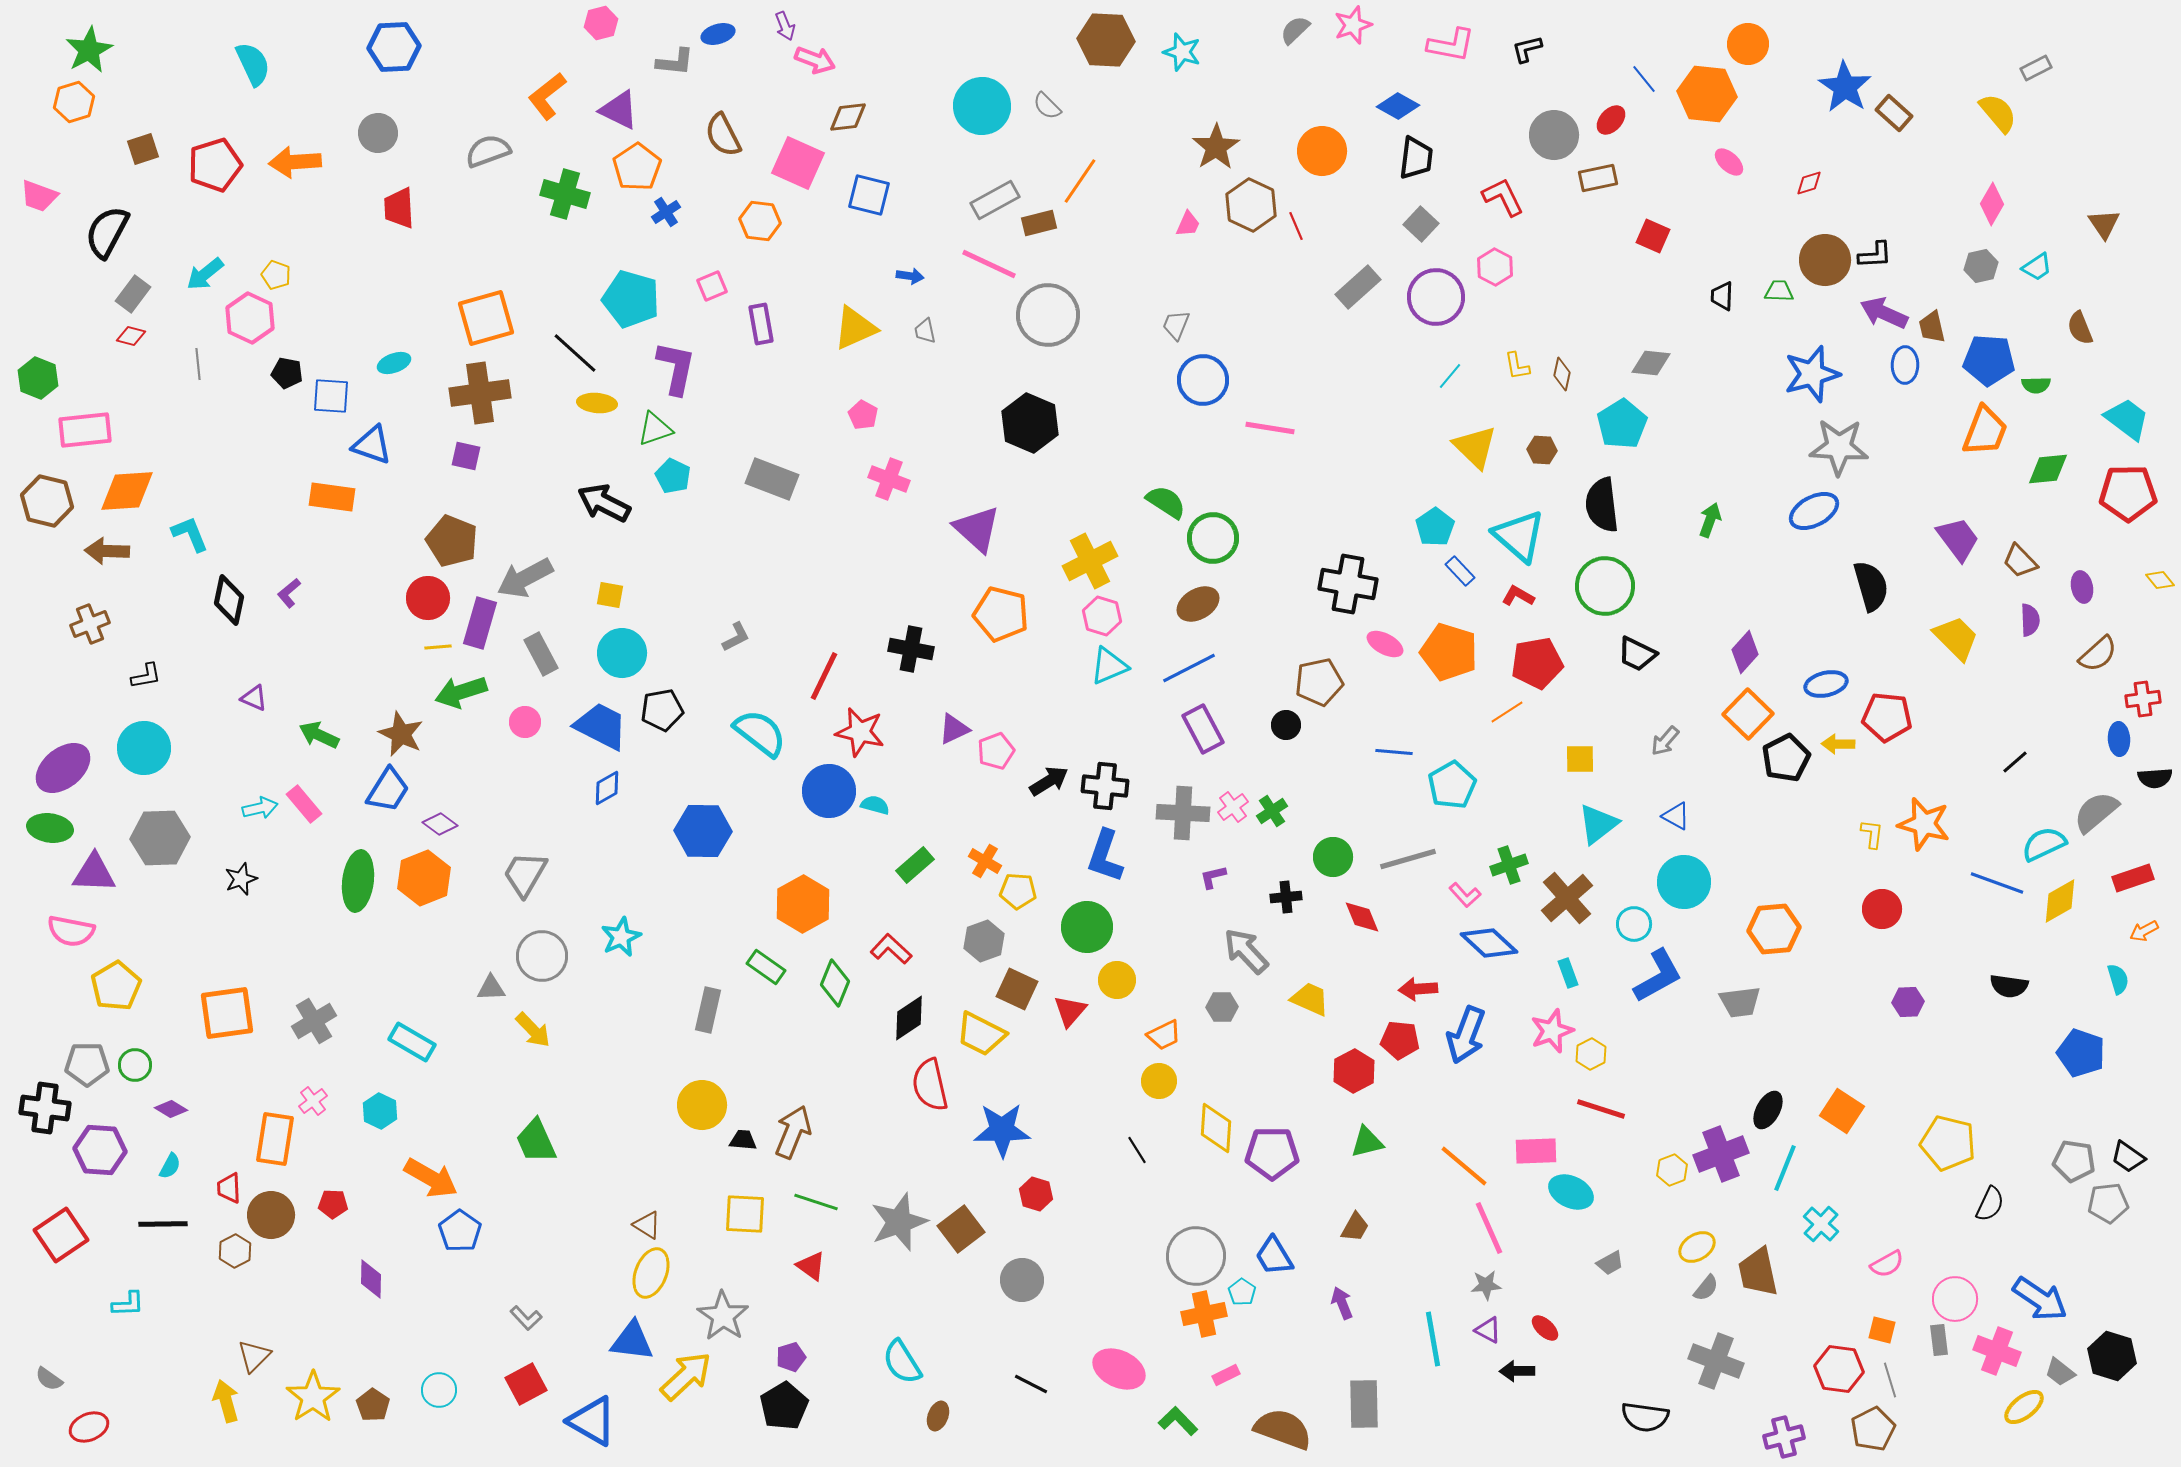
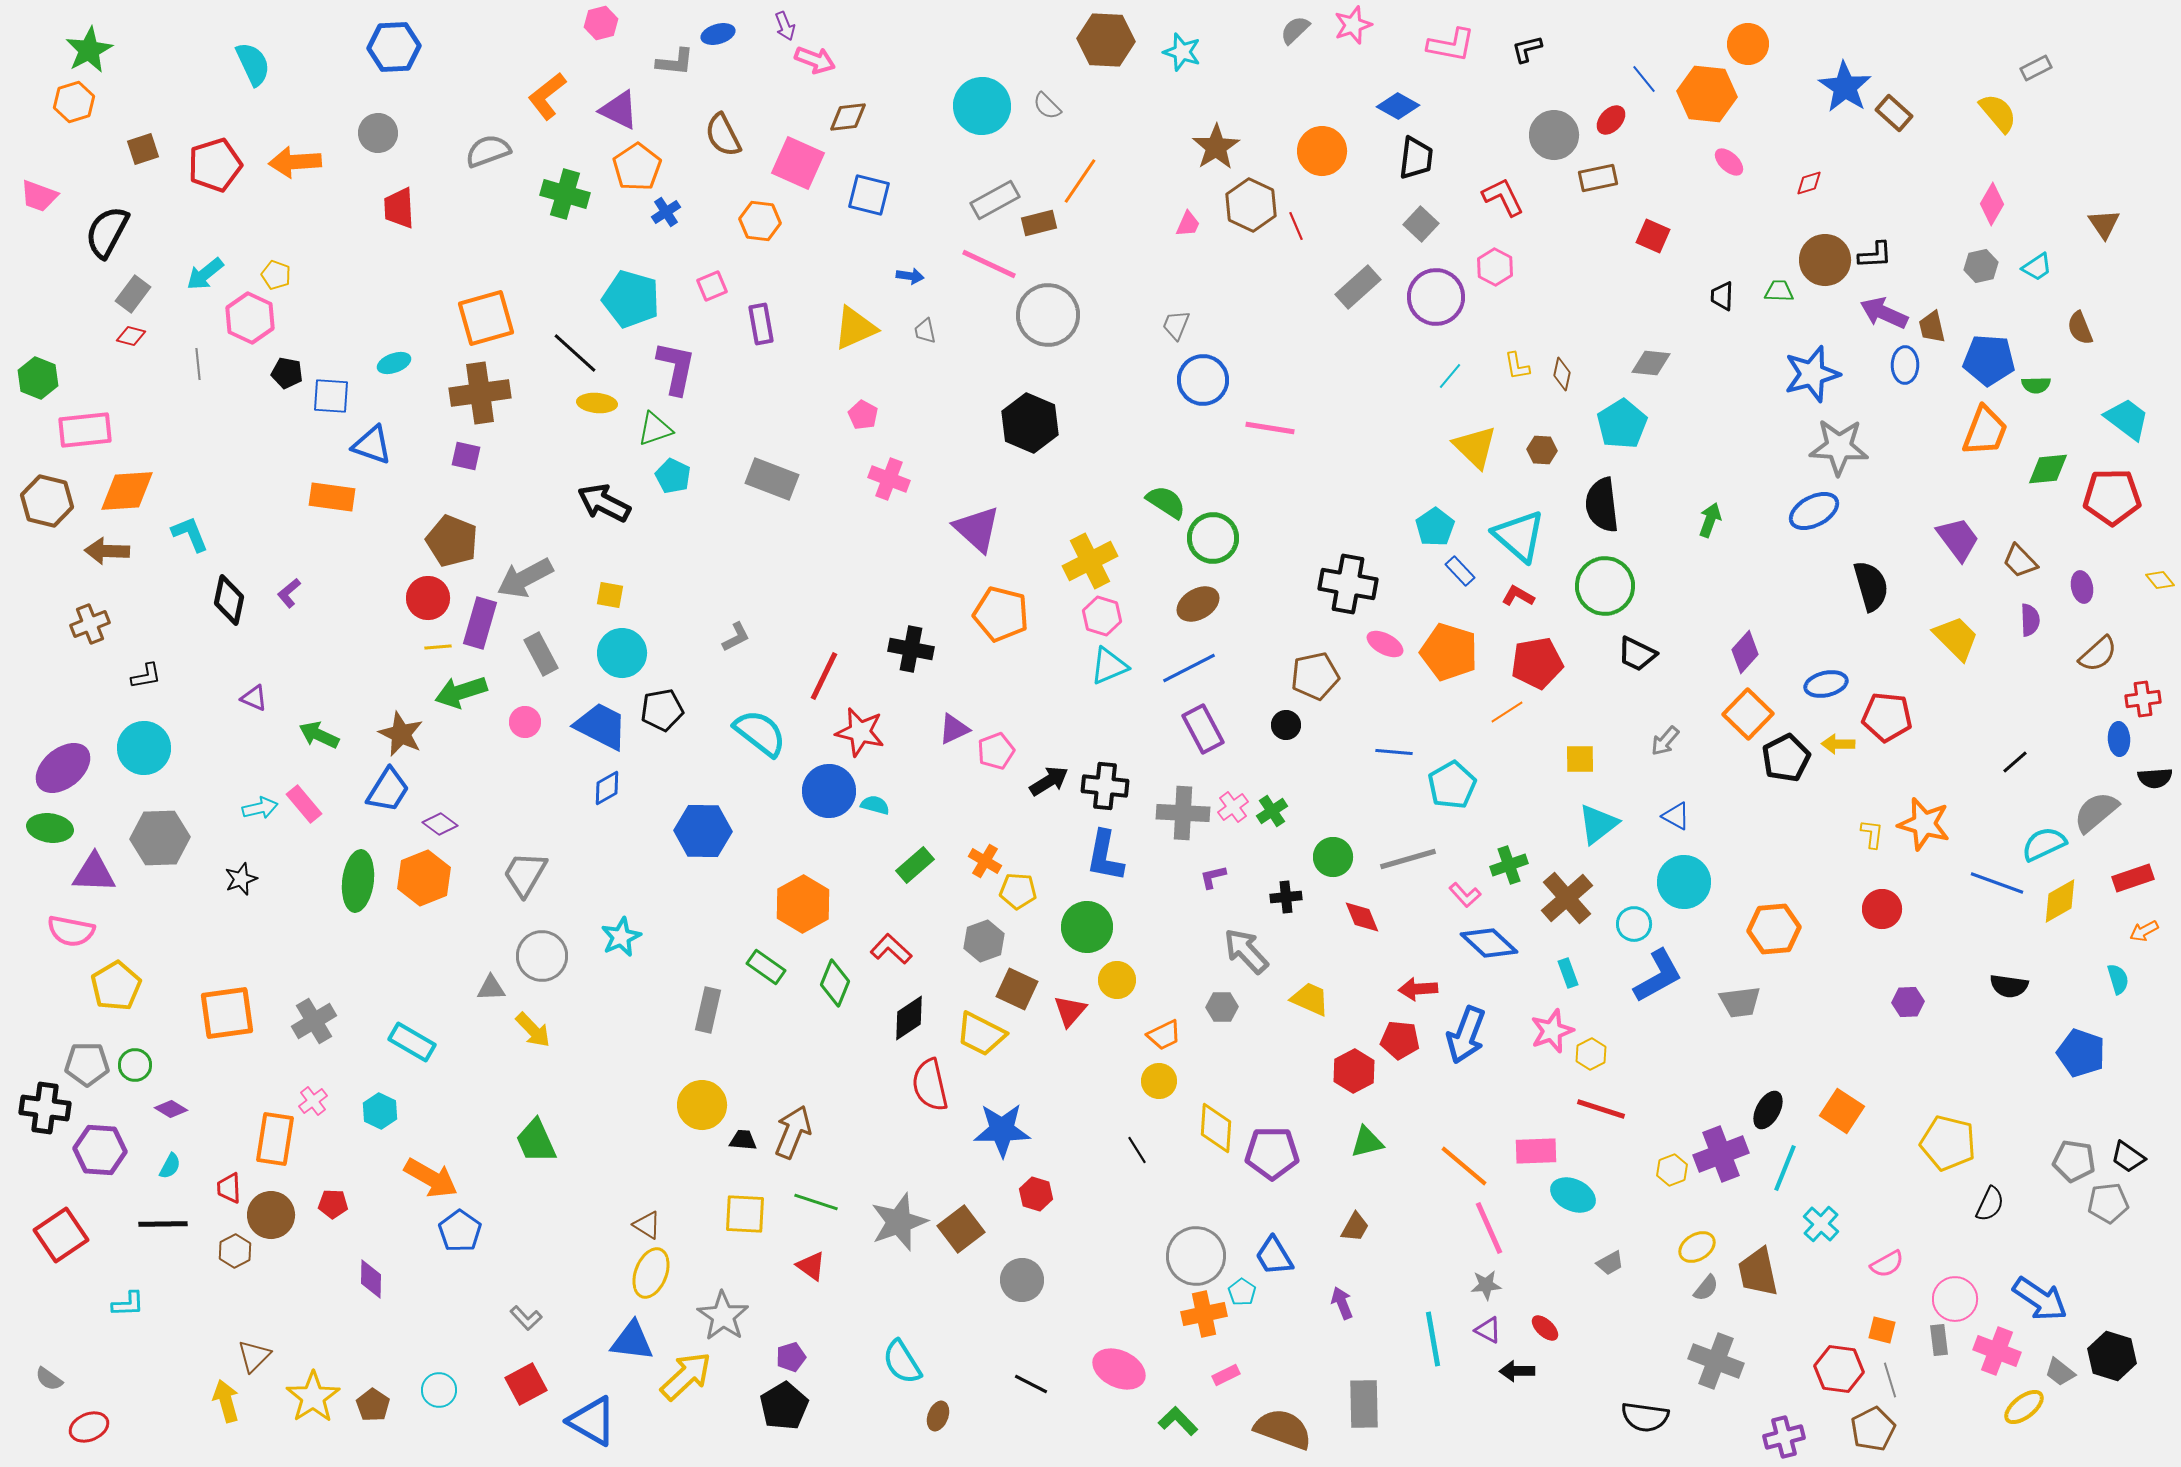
red pentagon at (2128, 493): moved 16 px left, 4 px down
brown pentagon at (1319, 682): moved 4 px left, 6 px up
blue L-shape at (1105, 856): rotated 8 degrees counterclockwise
cyan ellipse at (1571, 1192): moved 2 px right, 3 px down
